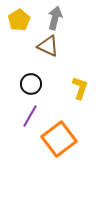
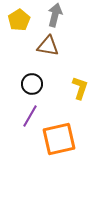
gray arrow: moved 3 px up
brown triangle: rotated 15 degrees counterclockwise
black circle: moved 1 px right
orange square: rotated 24 degrees clockwise
